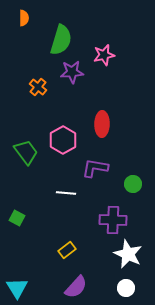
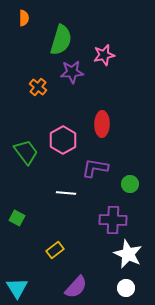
green circle: moved 3 px left
yellow rectangle: moved 12 px left
